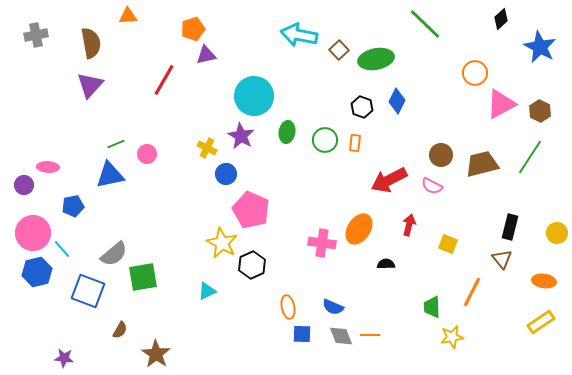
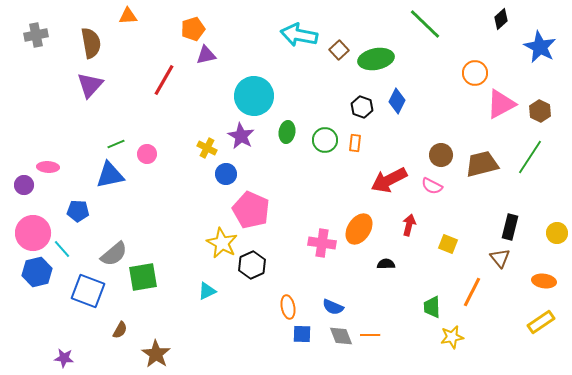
blue pentagon at (73, 206): moved 5 px right, 5 px down; rotated 15 degrees clockwise
brown triangle at (502, 259): moved 2 px left, 1 px up
